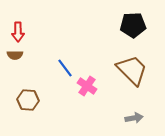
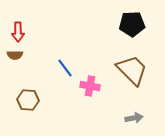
black pentagon: moved 1 px left, 1 px up
pink cross: moved 3 px right; rotated 24 degrees counterclockwise
